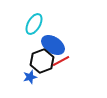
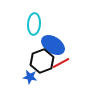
cyan ellipse: rotated 25 degrees counterclockwise
red line: moved 2 px down
blue star: rotated 24 degrees clockwise
